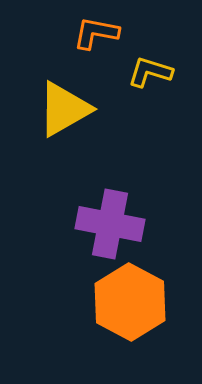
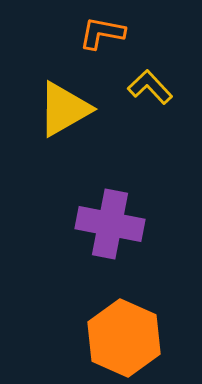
orange L-shape: moved 6 px right
yellow L-shape: moved 15 px down; rotated 30 degrees clockwise
orange hexagon: moved 6 px left, 36 px down; rotated 4 degrees counterclockwise
